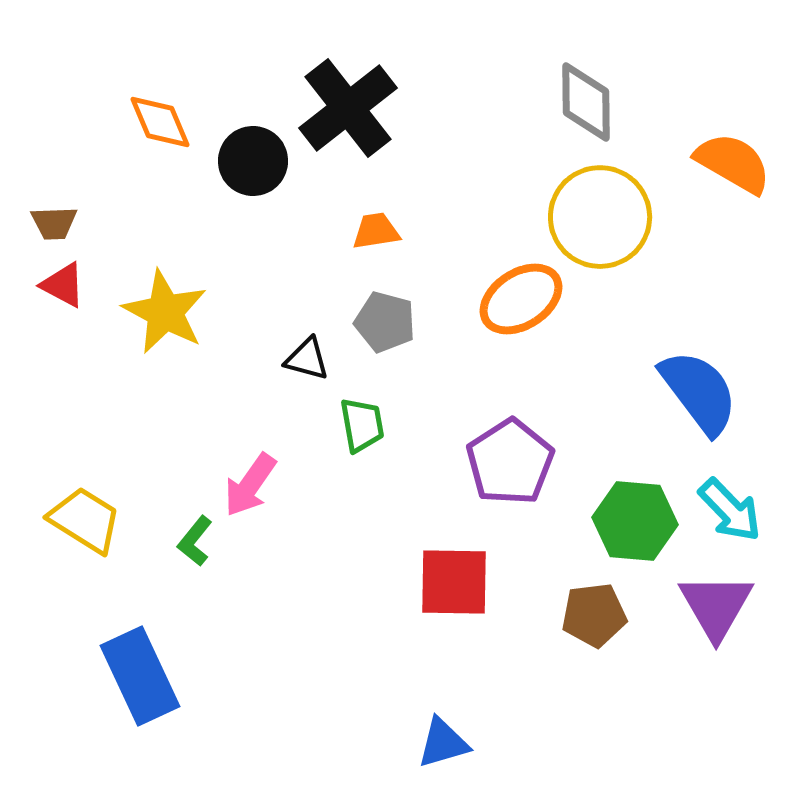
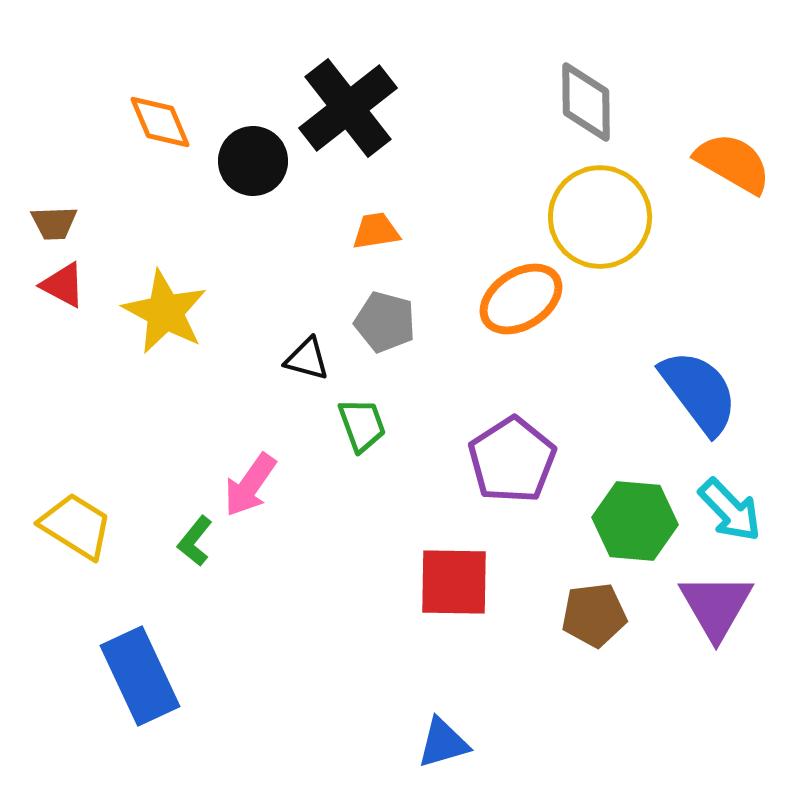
green trapezoid: rotated 10 degrees counterclockwise
purple pentagon: moved 2 px right, 2 px up
yellow trapezoid: moved 9 px left, 6 px down
